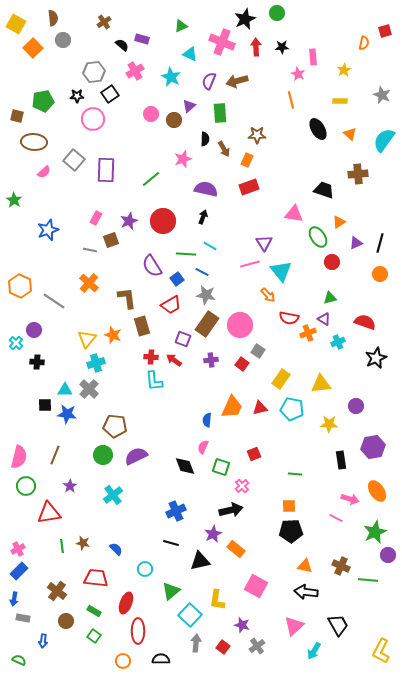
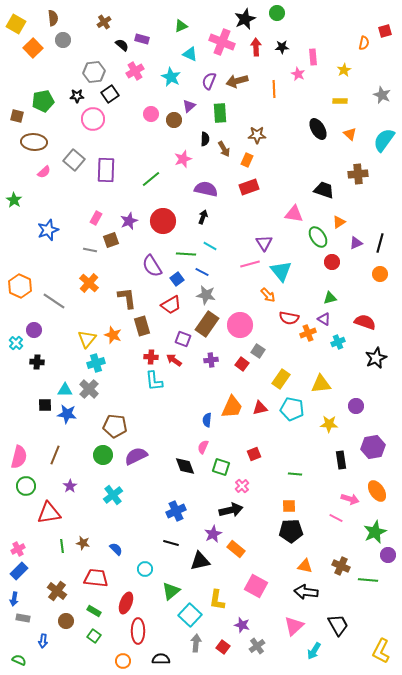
orange line at (291, 100): moved 17 px left, 11 px up; rotated 12 degrees clockwise
